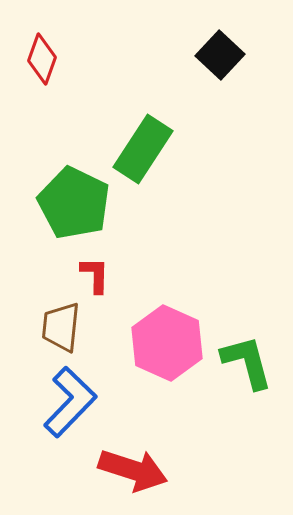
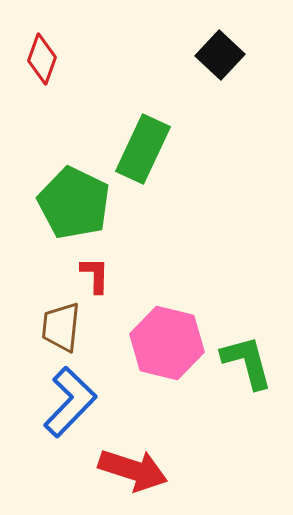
green rectangle: rotated 8 degrees counterclockwise
pink hexagon: rotated 10 degrees counterclockwise
